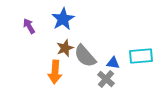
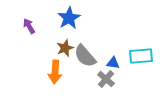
blue star: moved 6 px right, 1 px up
